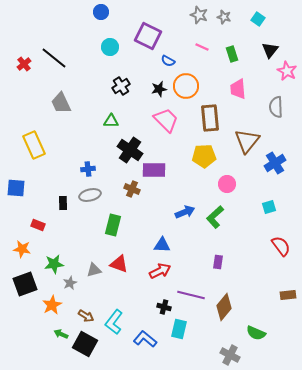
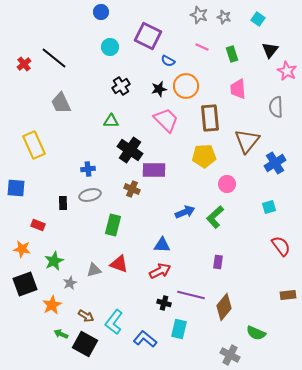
green star at (54, 264): moved 3 px up; rotated 18 degrees counterclockwise
black cross at (164, 307): moved 4 px up
